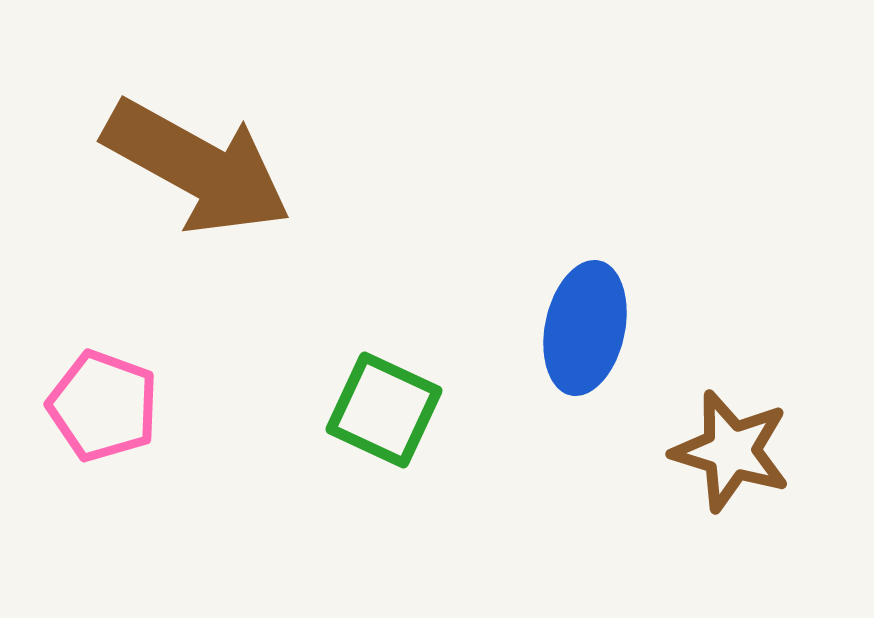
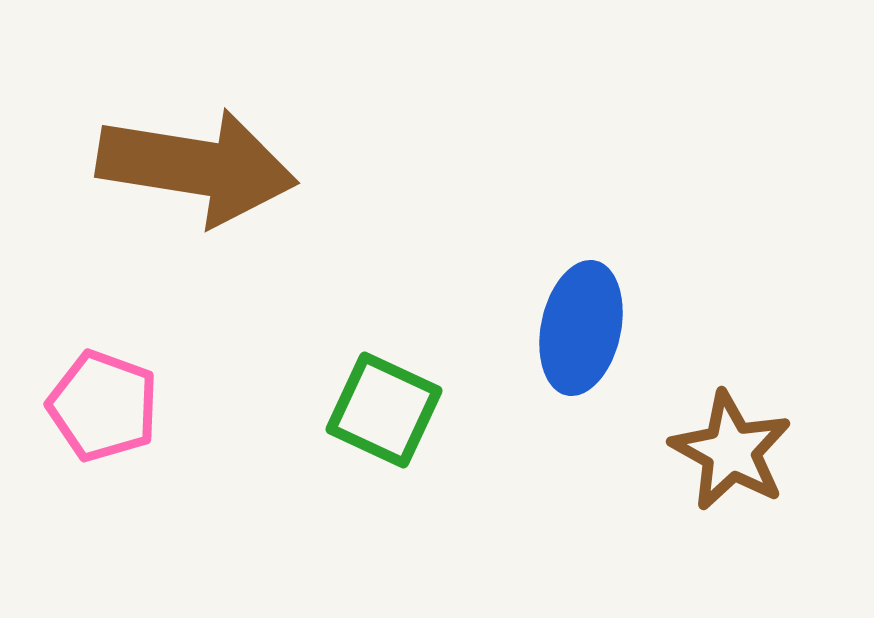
brown arrow: rotated 20 degrees counterclockwise
blue ellipse: moved 4 px left
brown star: rotated 12 degrees clockwise
